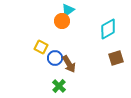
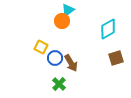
brown arrow: moved 2 px right, 1 px up
green cross: moved 2 px up
